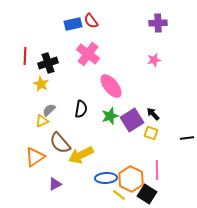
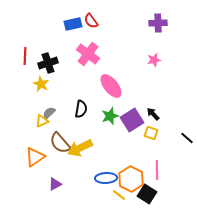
gray semicircle: moved 3 px down
black line: rotated 48 degrees clockwise
yellow arrow: moved 1 px left, 7 px up
